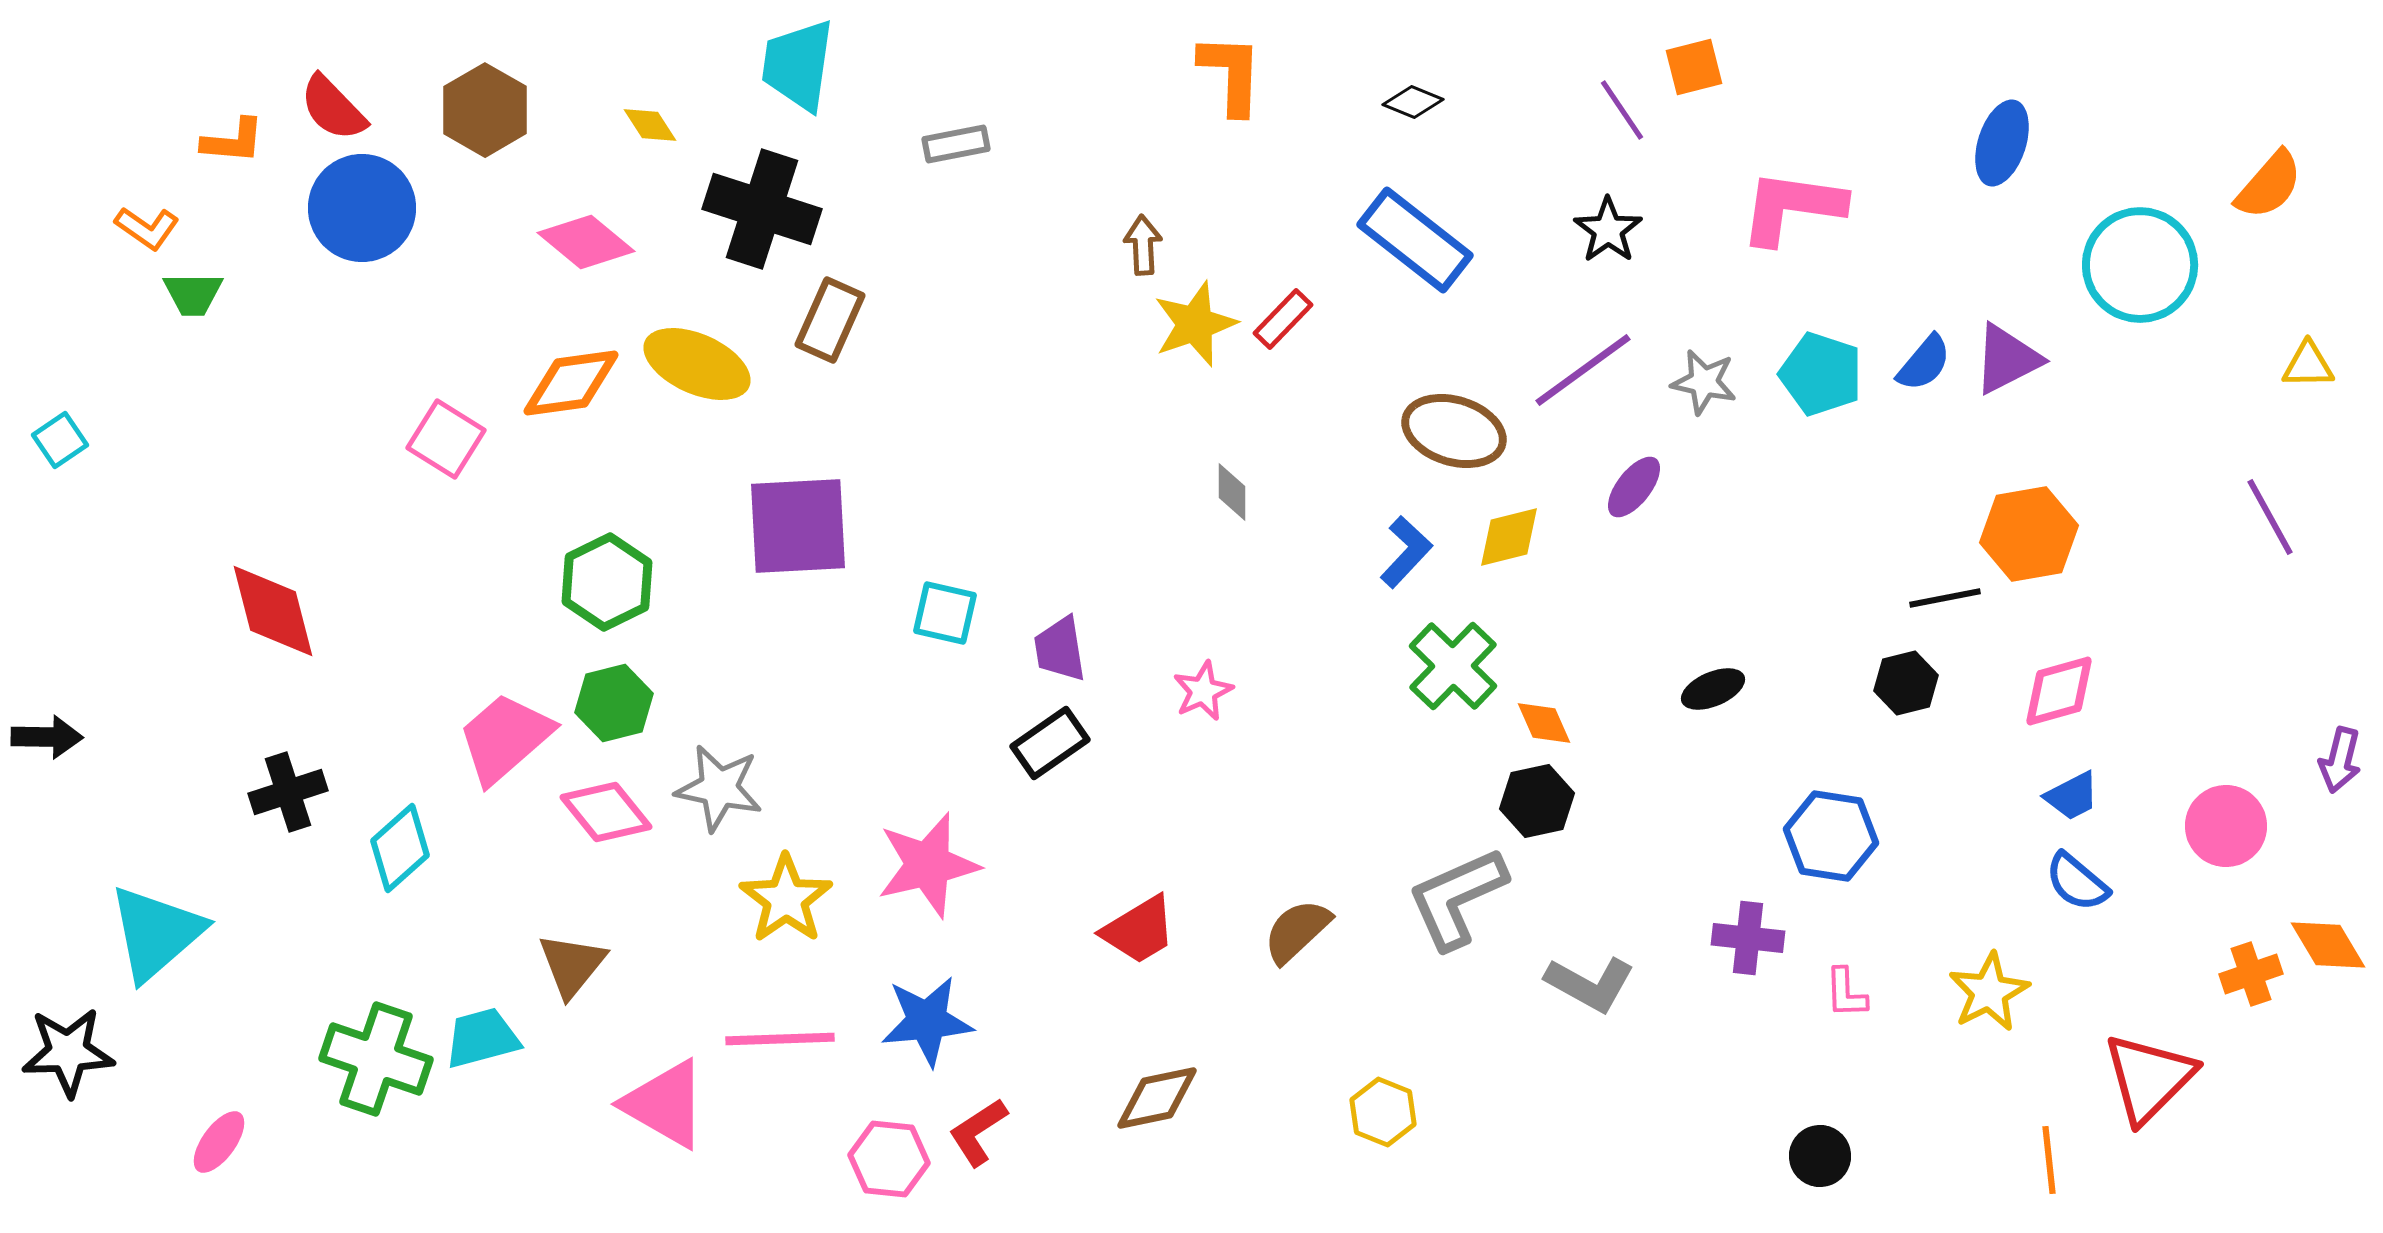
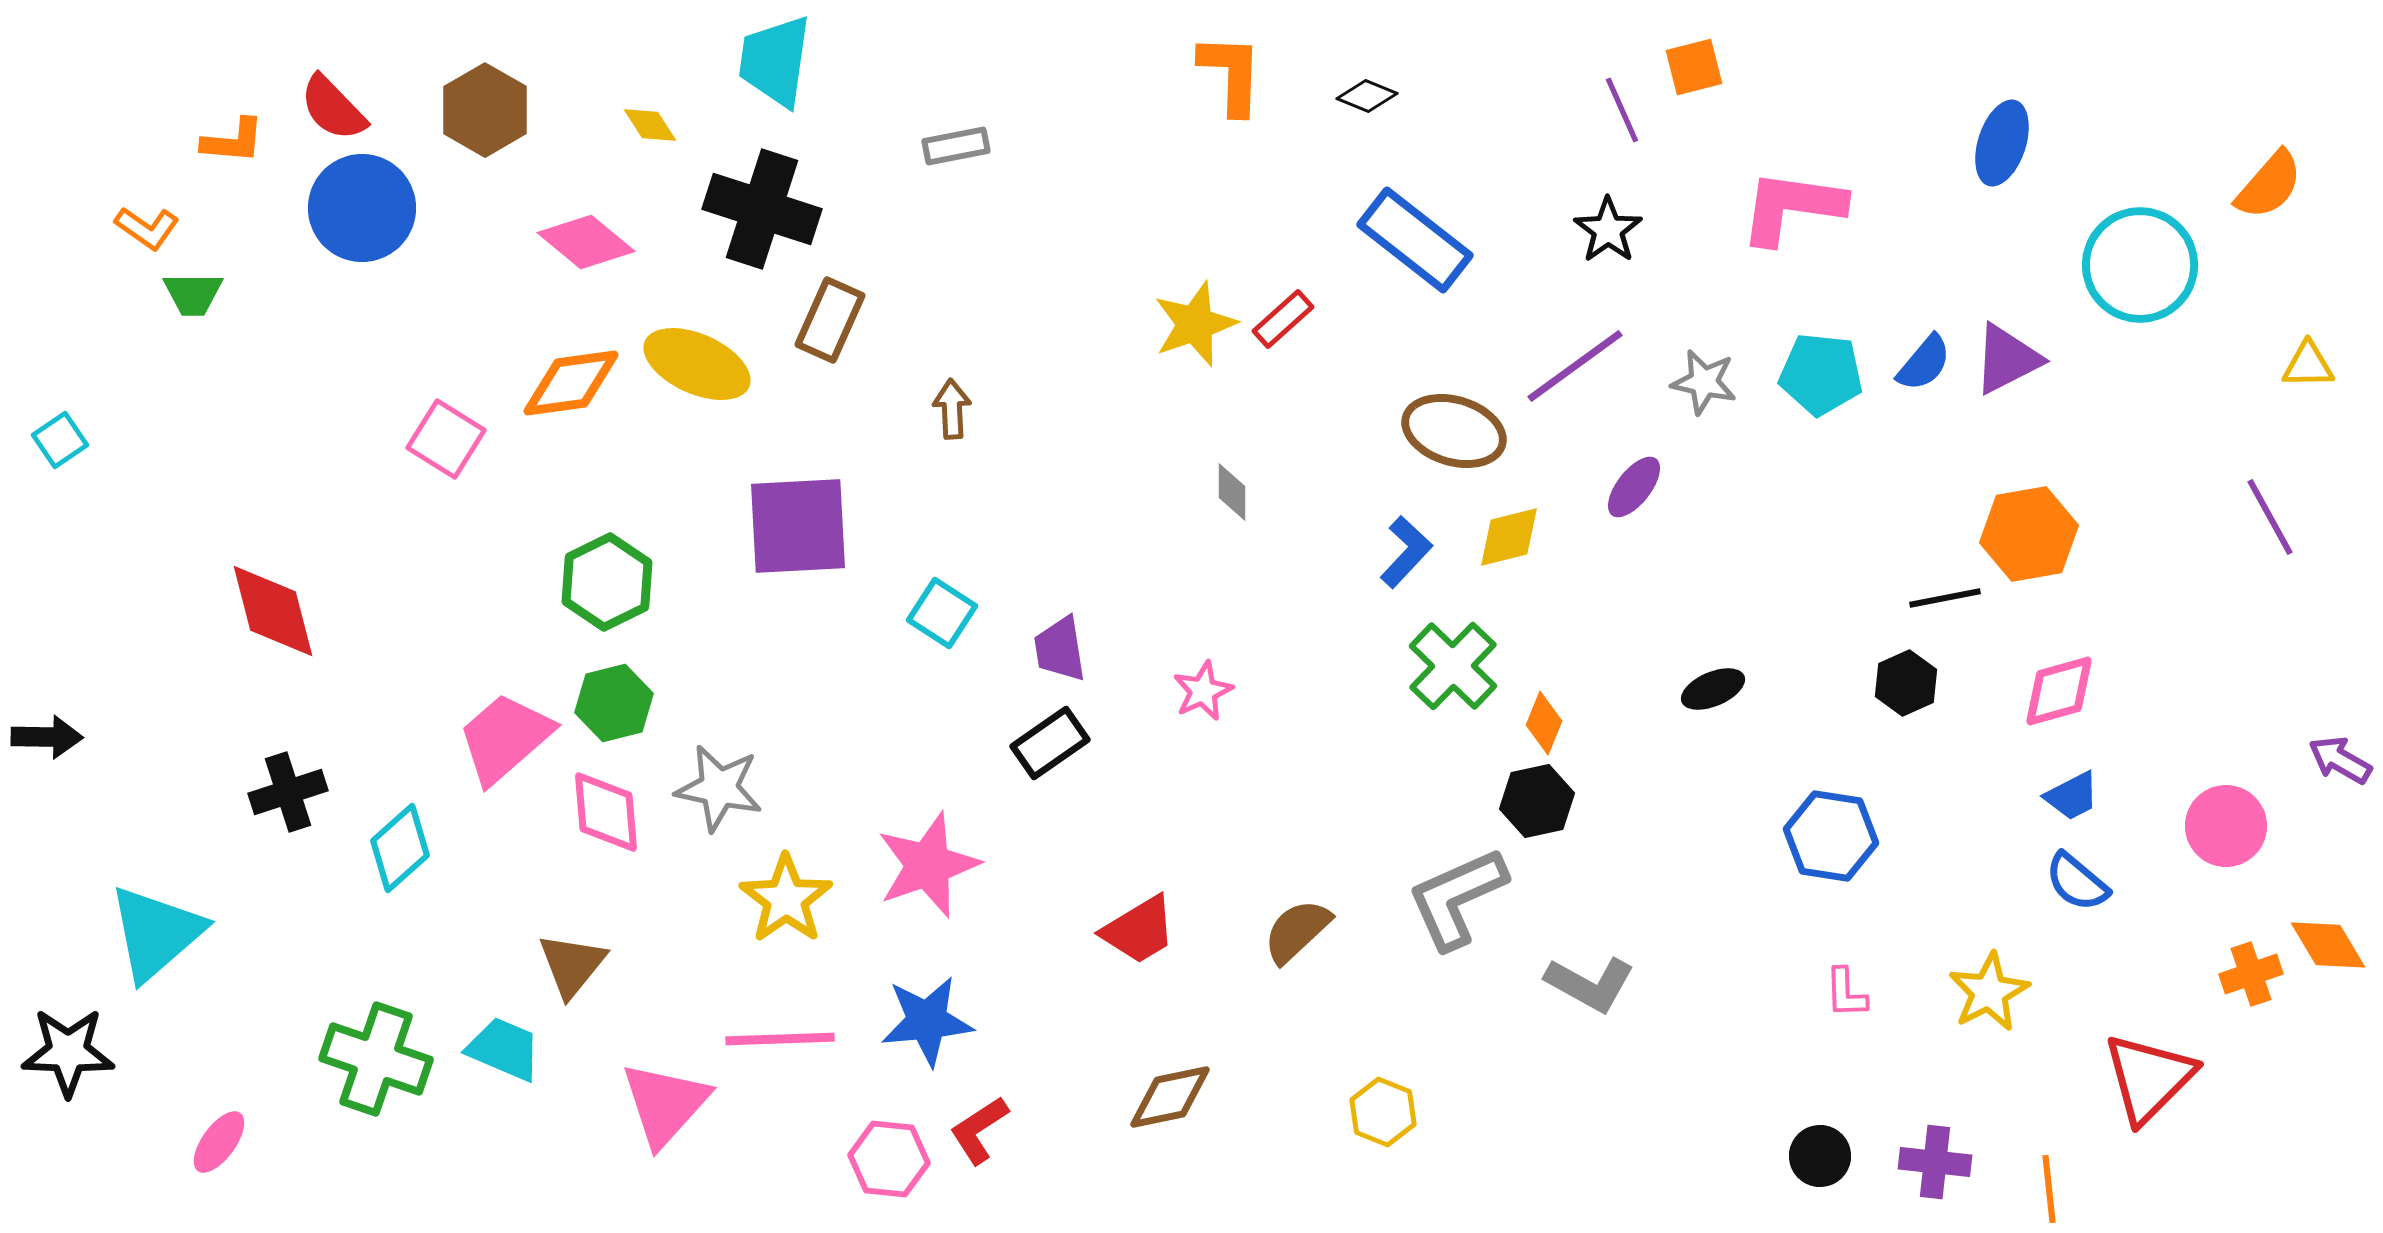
cyan trapezoid at (798, 65): moved 23 px left, 4 px up
black diamond at (1413, 102): moved 46 px left, 6 px up
purple line at (1622, 110): rotated 10 degrees clockwise
gray rectangle at (956, 144): moved 2 px down
brown arrow at (1143, 245): moved 191 px left, 164 px down
red rectangle at (1283, 319): rotated 4 degrees clockwise
purple line at (1583, 370): moved 8 px left, 4 px up
cyan pentagon at (1821, 374): rotated 12 degrees counterclockwise
cyan square at (945, 613): moved 3 px left; rotated 20 degrees clockwise
black hexagon at (1906, 683): rotated 10 degrees counterclockwise
orange diamond at (1544, 723): rotated 46 degrees clockwise
purple arrow at (2340, 760): rotated 106 degrees clockwise
pink diamond at (606, 812): rotated 34 degrees clockwise
pink star at (928, 865): rotated 6 degrees counterclockwise
purple cross at (1748, 938): moved 187 px right, 224 px down
cyan trapezoid at (482, 1038): moved 22 px right, 11 px down; rotated 38 degrees clockwise
black star at (68, 1052): rotated 4 degrees clockwise
brown diamond at (1157, 1098): moved 13 px right, 1 px up
pink triangle at (665, 1104): rotated 42 degrees clockwise
red L-shape at (978, 1132): moved 1 px right, 2 px up
orange line at (2049, 1160): moved 29 px down
